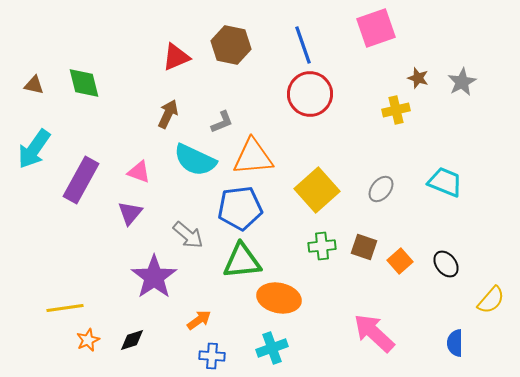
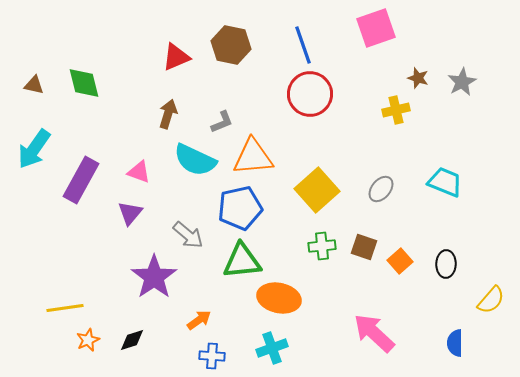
brown arrow: rotated 8 degrees counterclockwise
blue pentagon: rotated 6 degrees counterclockwise
black ellipse: rotated 40 degrees clockwise
